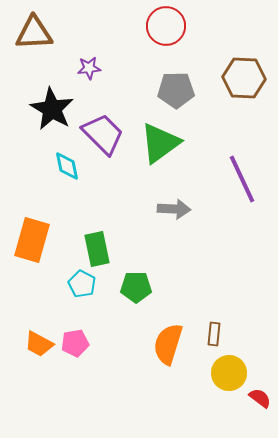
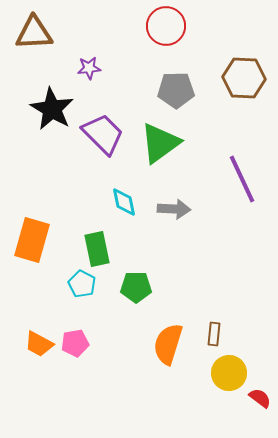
cyan diamond: moved 57 px right, 36 px down
